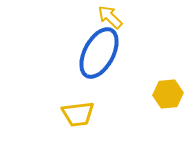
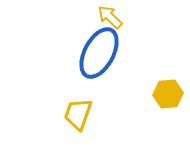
yellow trapezoid: rotated 116 degrees clockwise
